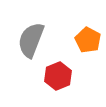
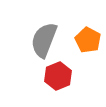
gray semicircle: moved 13 px right
